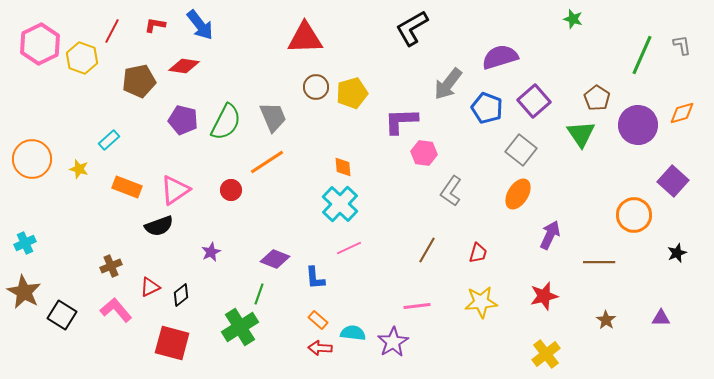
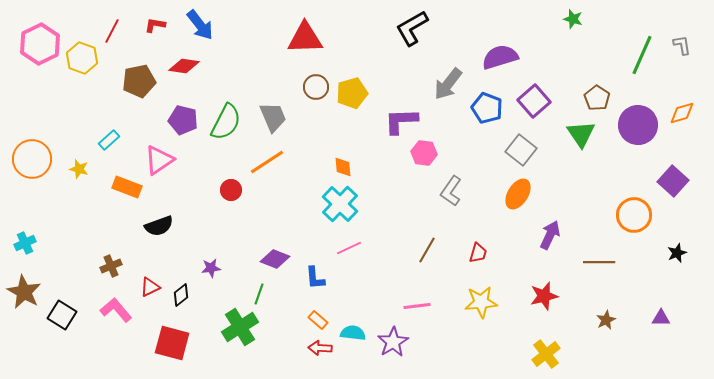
pink triangle at (175, 190): moved 16 px left, 30 px up
purple star at (211, 252): moved 16 px down; rotated 18 degrees clockwise
brown star at (606, 320): rotated 12 degrees clockwise
